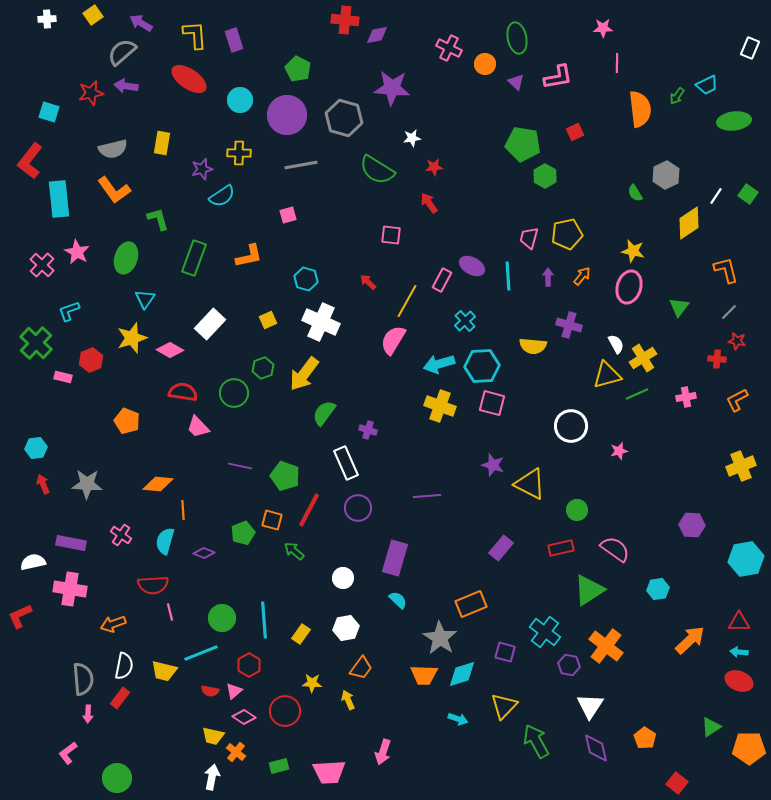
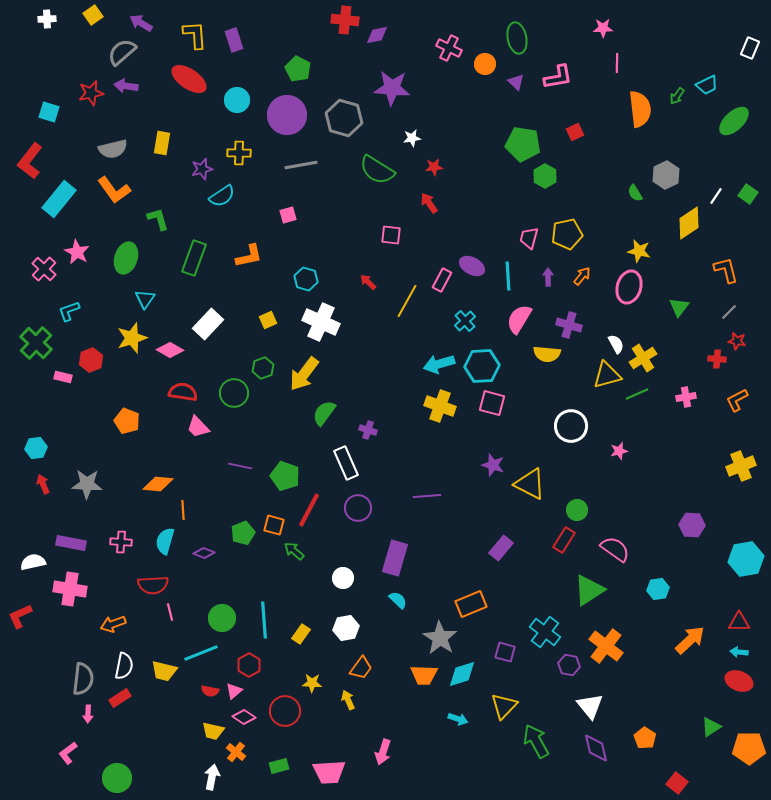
cyan circle at (240, 100): moved 3 px left
green ellipse at (734, 121): rotated 36 degrees counterclockwise
cyan rectangle at (59, 199): rotated 45 degrees clockwise
yellow star at (633, 251): moved 6 px right
pink cross at (42, 265): moved 2 px right, 4 px down
white rectangle at (210, 324): moved 2 px left
pink semicircle at (393, 340): moved 126 px right, 21 px up
yellow semicircle at (533, 346): moved 14 px right, 8 px down
orange square at (272, 520): moved 2 px right, 5 px down
pink cross at (121, 535): moved 7 px down; rotated 30 degrees counterclockwise
red rectangle at (561, 548): moved 3 px right, 8 px up; rotated 45 degrees counterclockwise
gray semicircle at (83, 679): rotated 12 degrees clockwise
red rectangle at (120, 698): rotated 20 degrees clockwise
white triangle at (590, 706): rotated 12 degrees counterclockwise
yellow trapezoid at (213, 736): moved 5 px up
